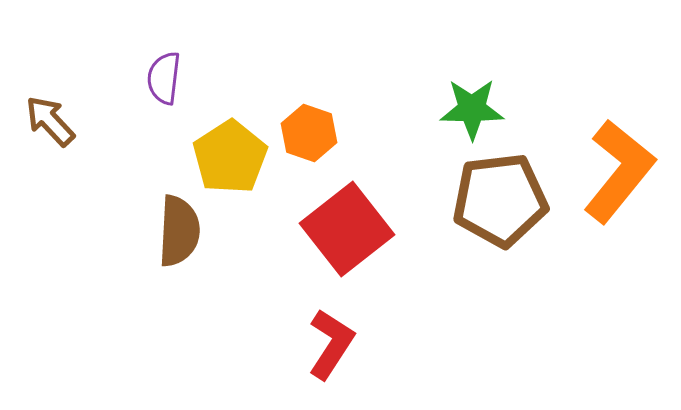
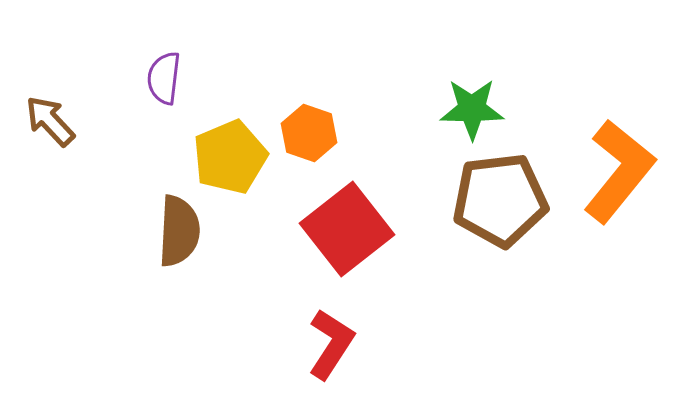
yellow pentagon: rotated 10 degrees clockwise
